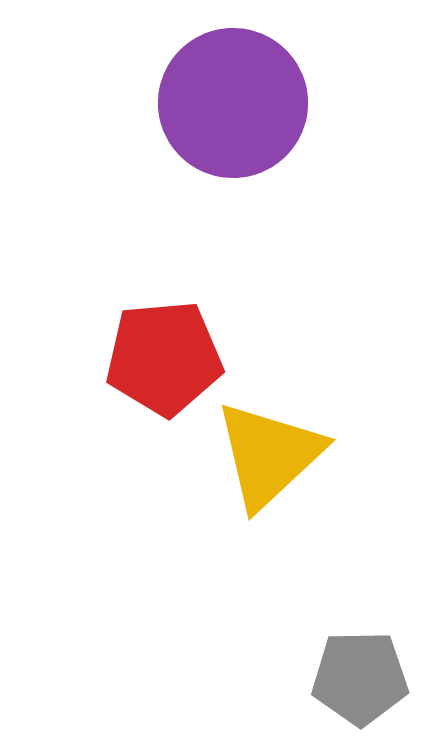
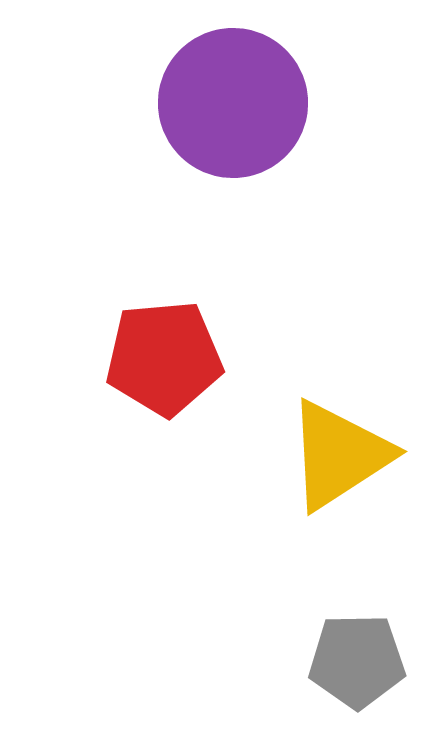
yellow triangle: moved 70 px right; rotated 10 degrees clockwise
gray pentagon: moved 3 px left, 17 px up
